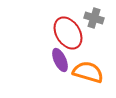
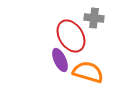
gray cross: rotated 12 degrees counterclockwise
red ellipse: moved 3 px right, 3 px down
